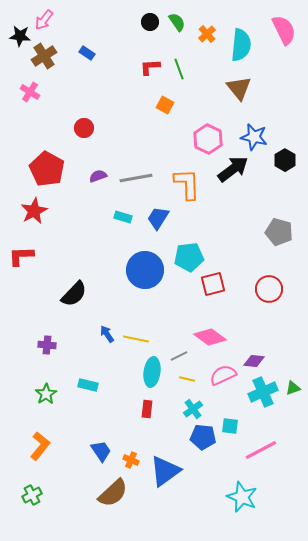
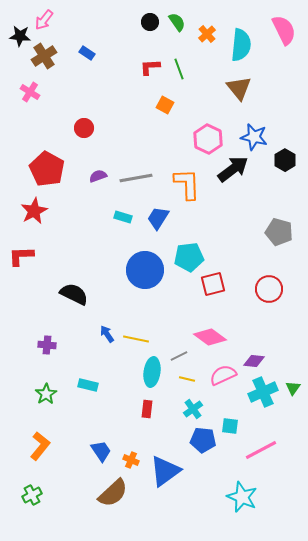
black semicircle at (74, 294): rotated 108 degrees counterclockwise
green triangle at (293, 388): rotated 35 degrees counterclockwise
blue pentagon at (203, 437): moved 3 px down
